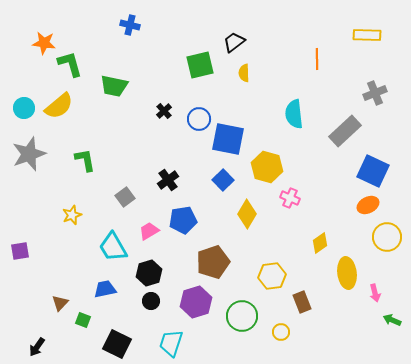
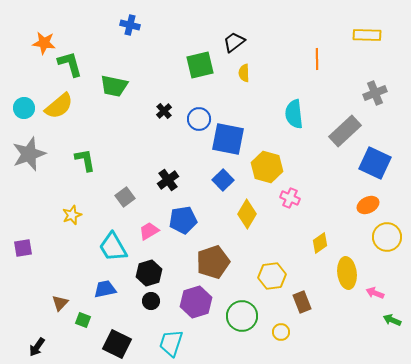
blue square at (373, 171): moved 2 px right, 8 px up
purple square at (20, 251): moved 3 px right, 3 px up
pink arrow at (375, 293): rotated 126 degrees clockwise
